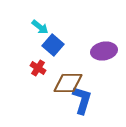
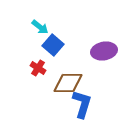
blue L-shape: moved 4 px down
